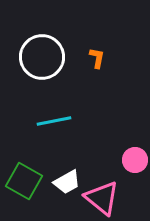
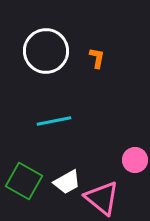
white circle: moved 4 px right, 6 px up
